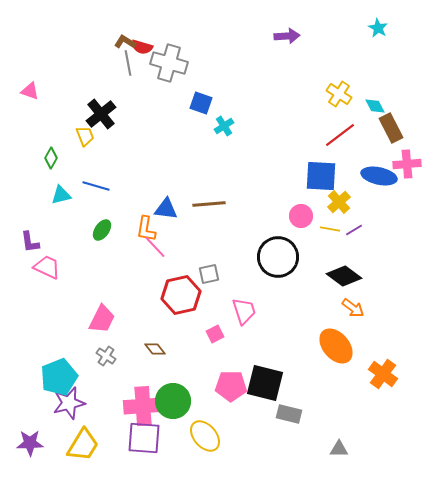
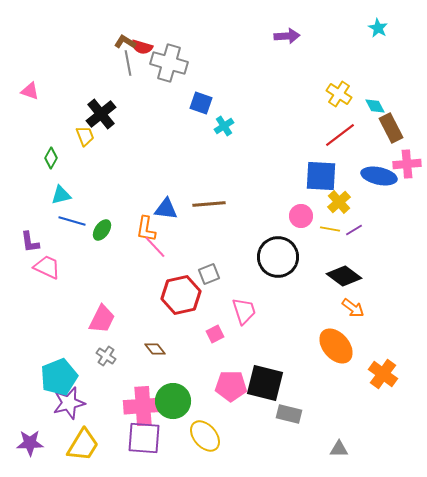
blue line at (96, 186): moved 24 px left, 35 px down
gray square at (209, 274): rotated 10 degrees counterclockwise
